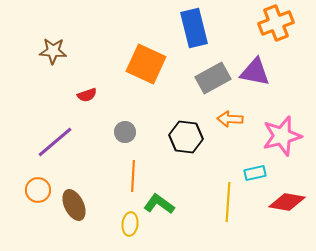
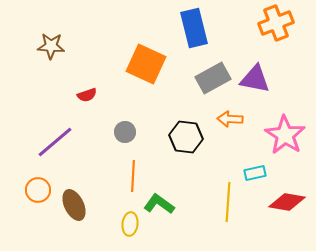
brown star: moved 2 px left, 5 px up
purple triangle: moved 7 px down
pink star: moved 3 px right, 1 px up; rotated 24 degrees counterclockwise
